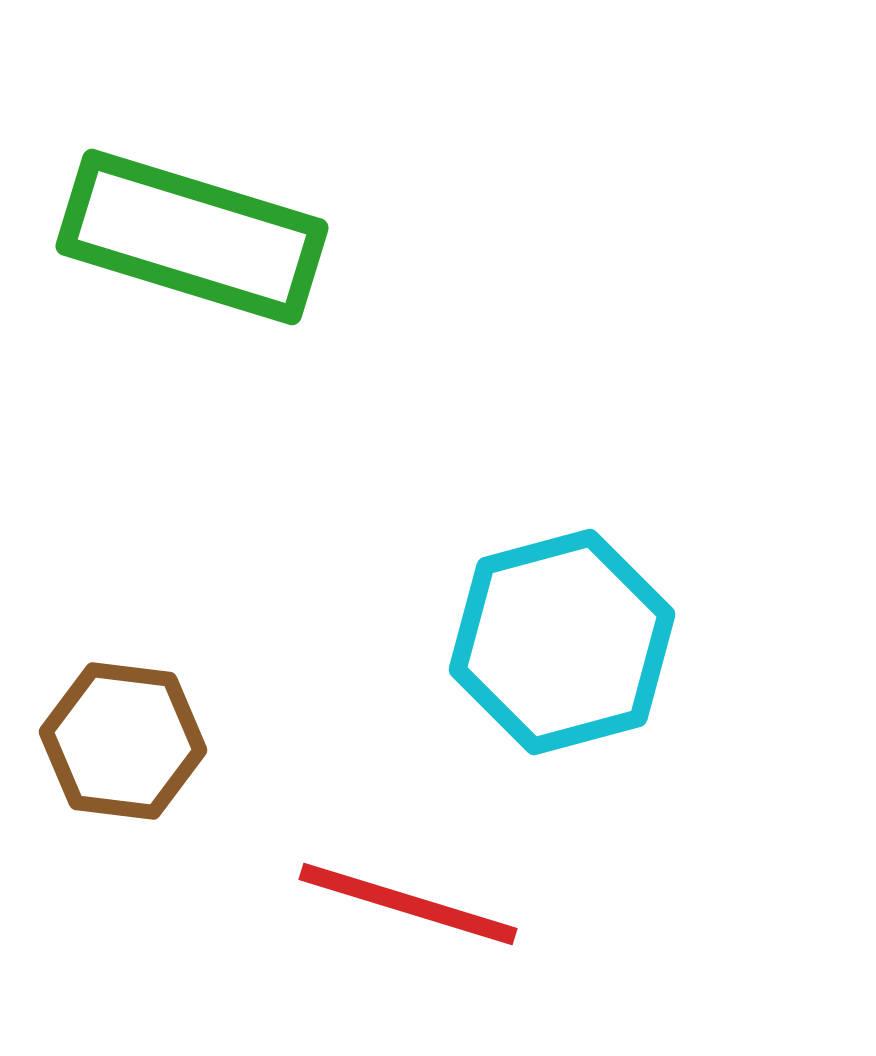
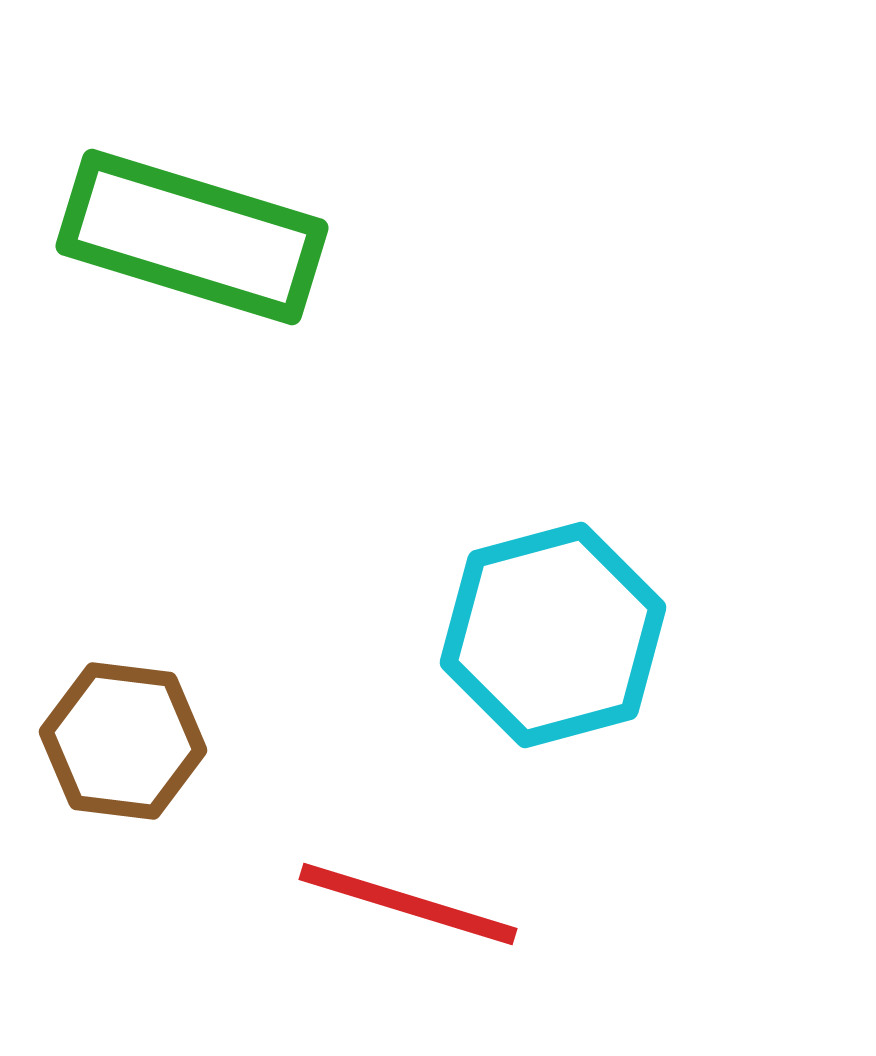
cyan hexagon: moved 9 px left, 7 px up
